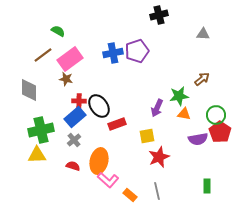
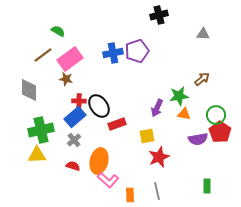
orange rectangle: rotated 48 degrees clockwise
